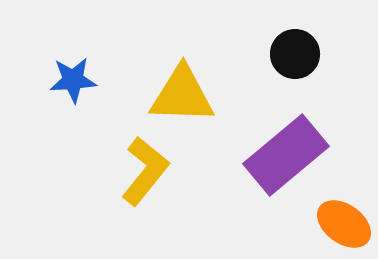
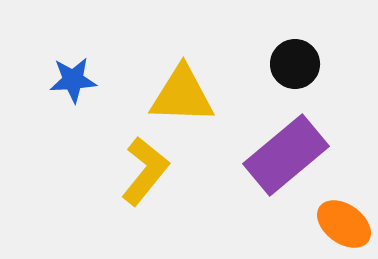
black circle: moved 10 px down
